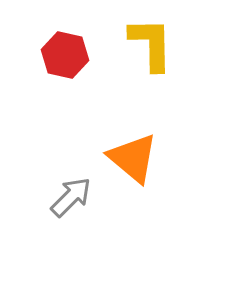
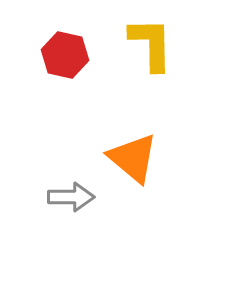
gray arrow: rotated 45 degrees clockwise
